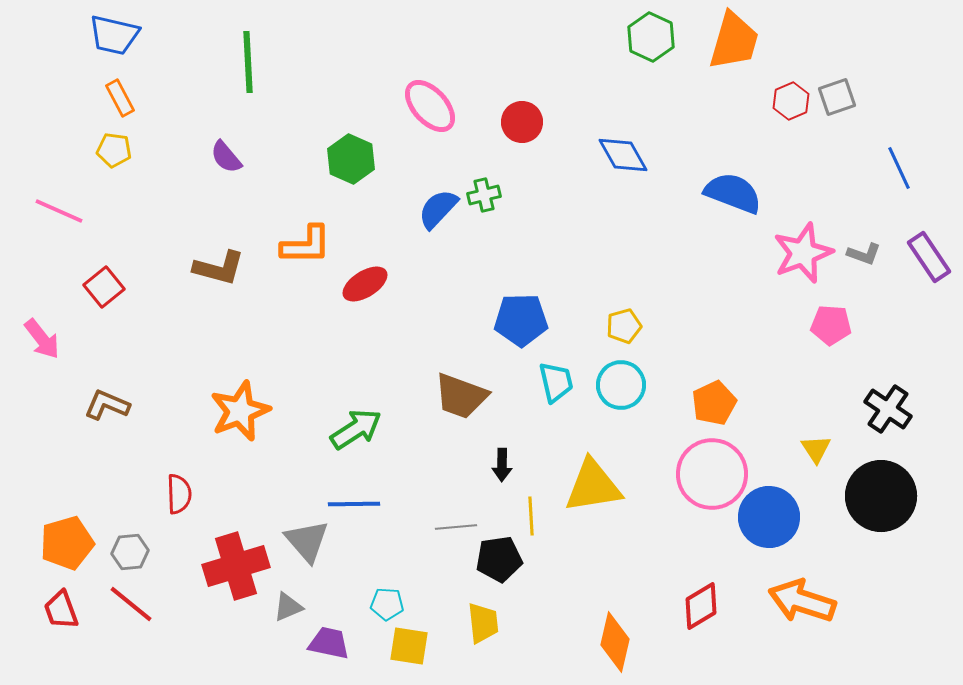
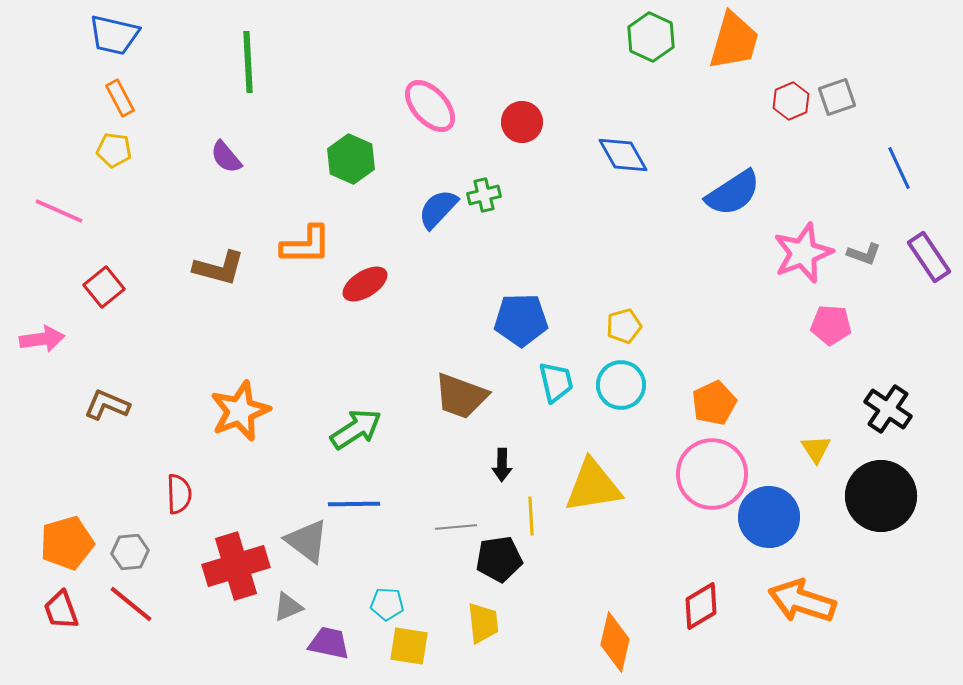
blue semicircle at (733, 193): rotated 126 degrees clockwise
pink arrow at (42, 339): rotated 60 degrees counterclockwise
gray triangle at (307, 541): rotated 12 degrees counterclockwise
